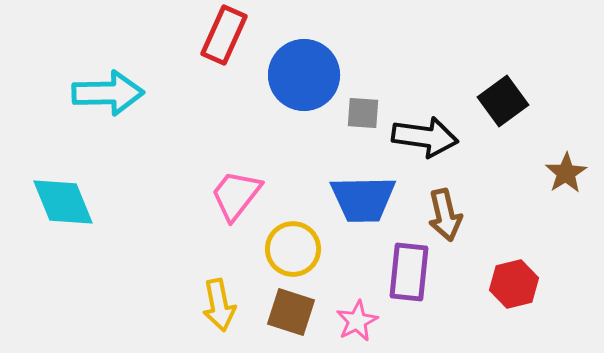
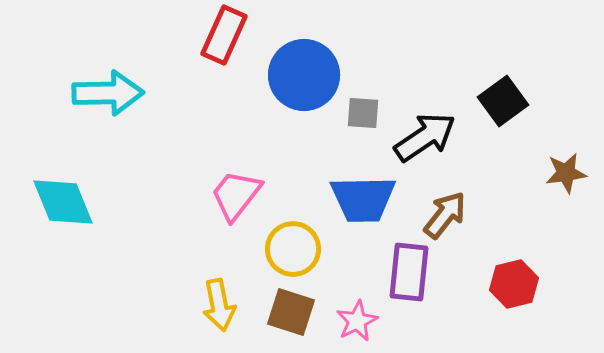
black arrow: rotated 42 degrees counterclockwise
brown star: rotated 24 degrees clockwise
brown arrow: rotated 129 degrees counterclockwise
